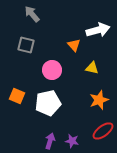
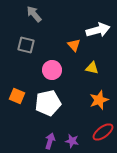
gray arrow: moved 2 px right
red ellipse: moved 1 px down
